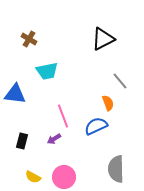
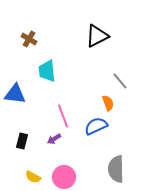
black triangle: moved 6 px left, 3 px up
cyan trapezoid: rotated 95 degrees clockwise
